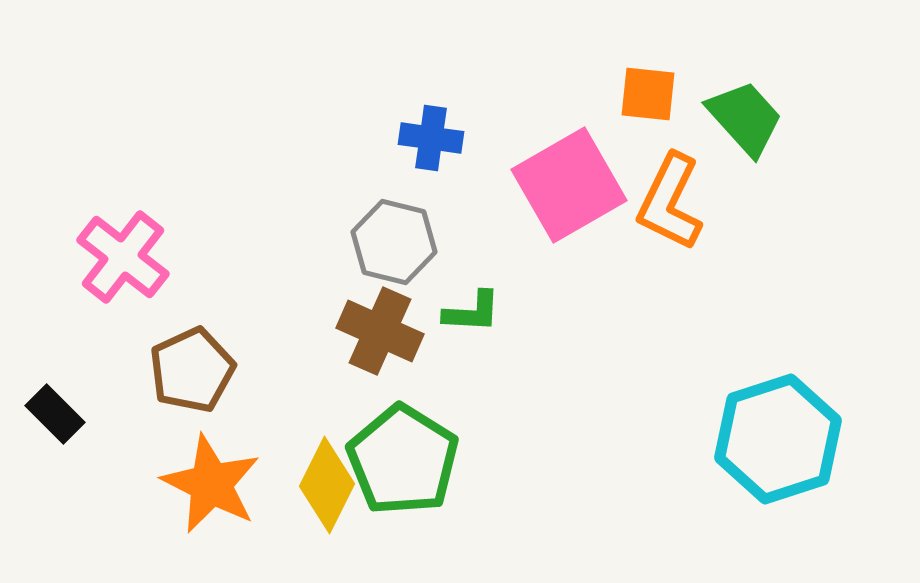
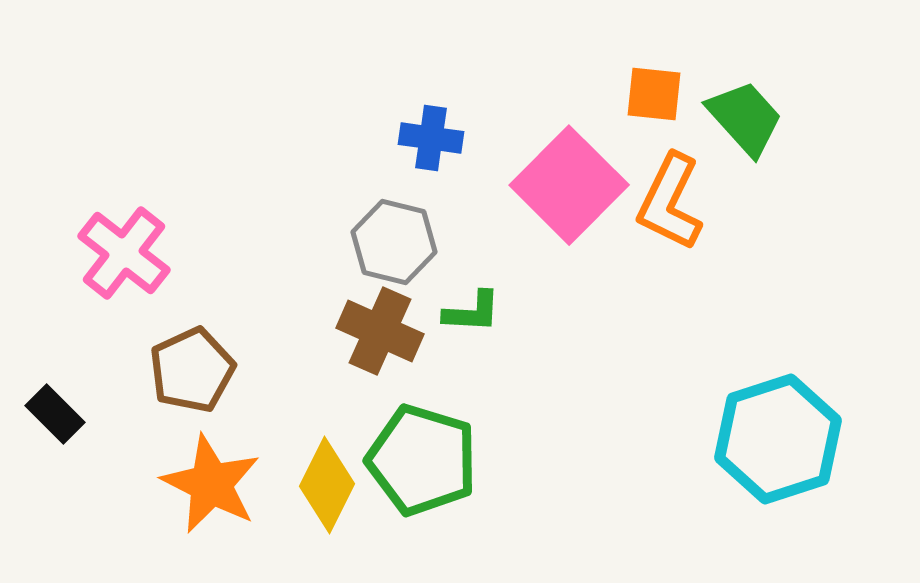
orange square: moved 6 px right
pink square: rotated 15 degrees counterclockwise
pink cross: moved 1 px right, 4 px up
green pentagon: moved 19 px right; rotated 15 degrees counterclockwise
